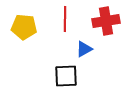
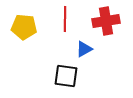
black square: rotated 10 degrees clockwise
